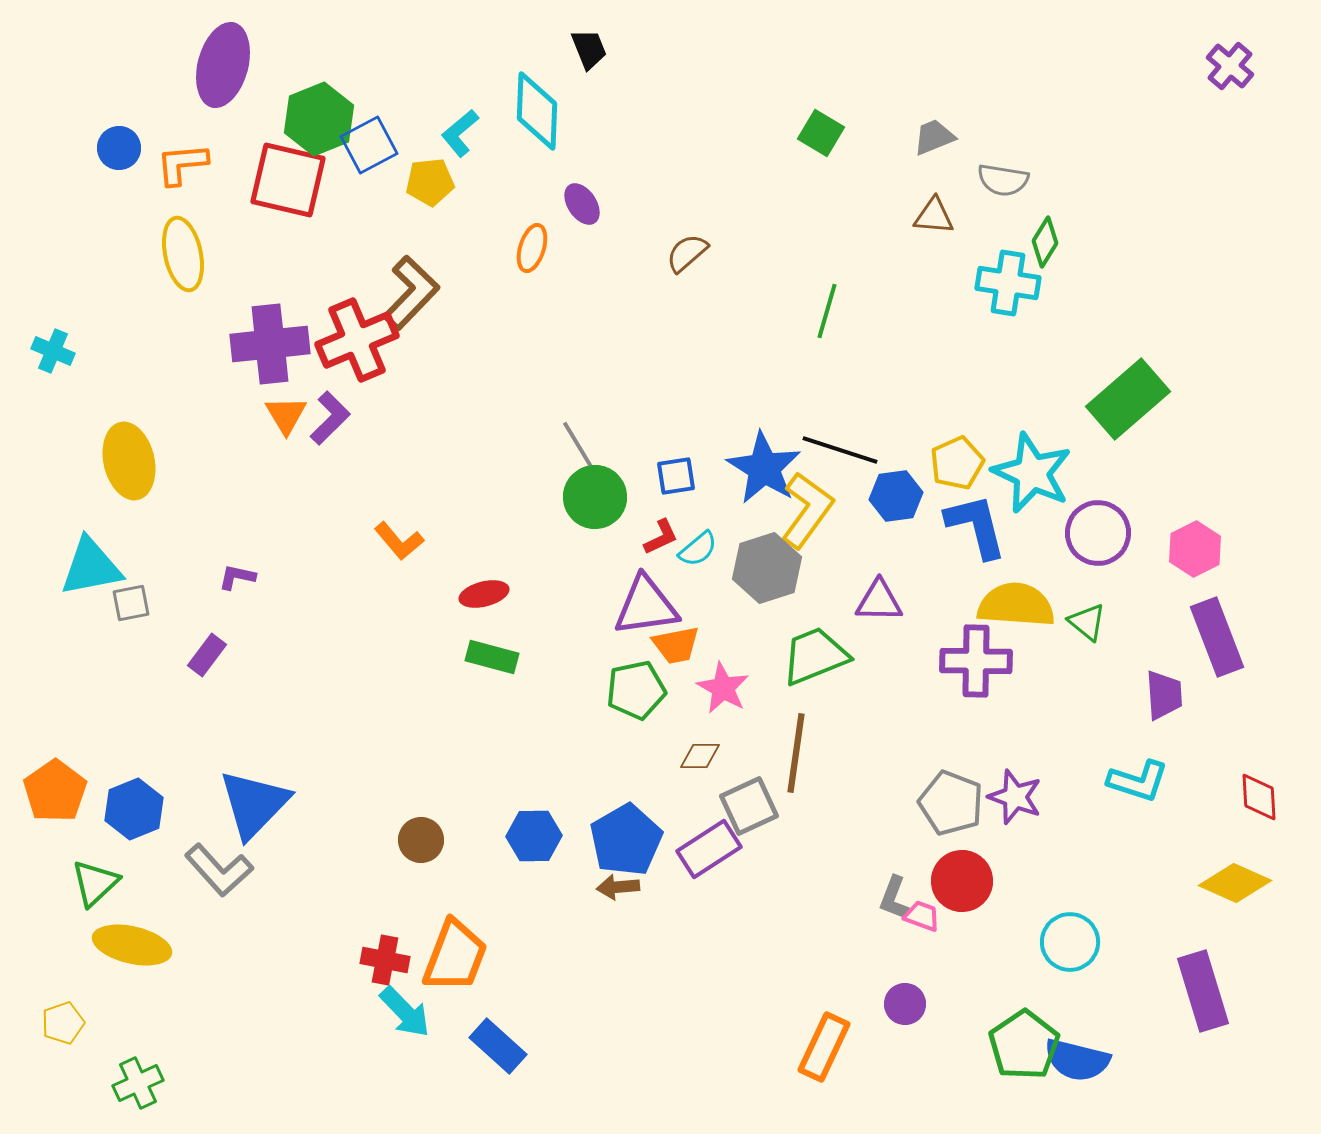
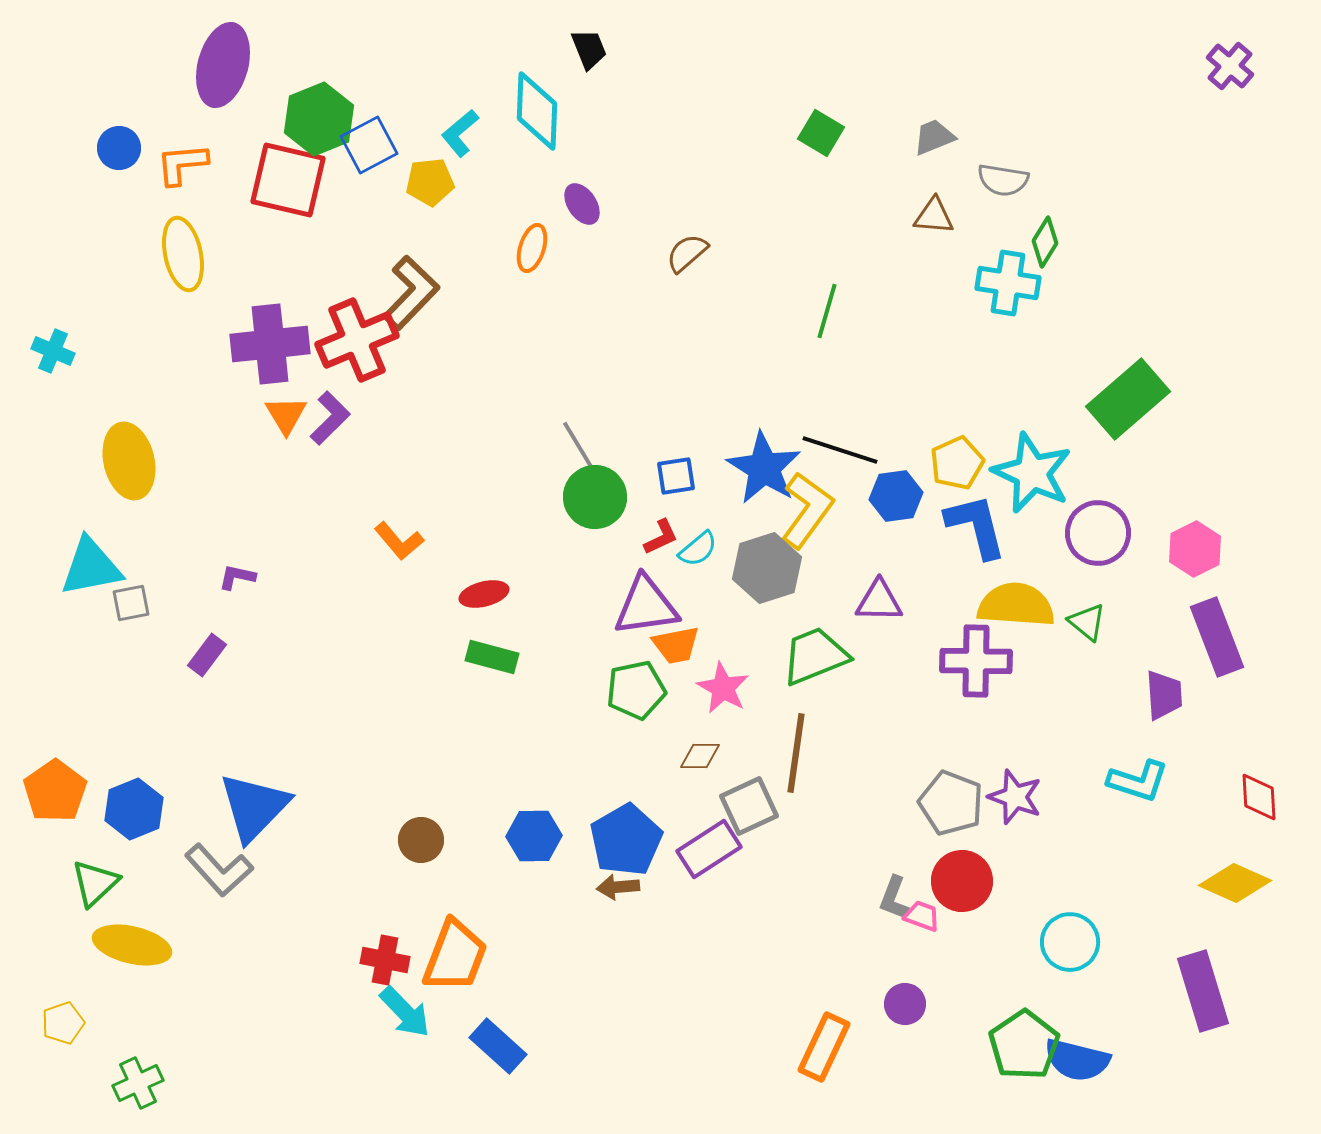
blue triangle at (254, 804): moved 3 px down
